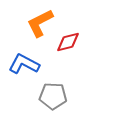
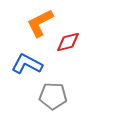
blue L-shape: moved 3 px right
